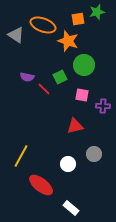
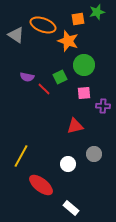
pink square: moved 2 px right, 2 px up; rotated 16 degrees counterclockwise
